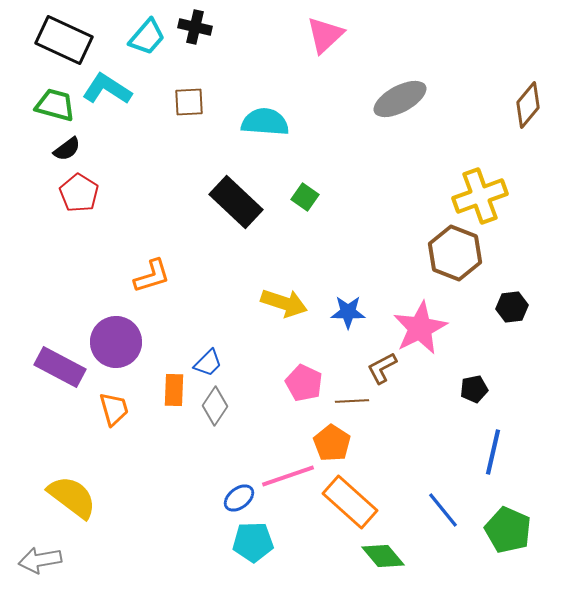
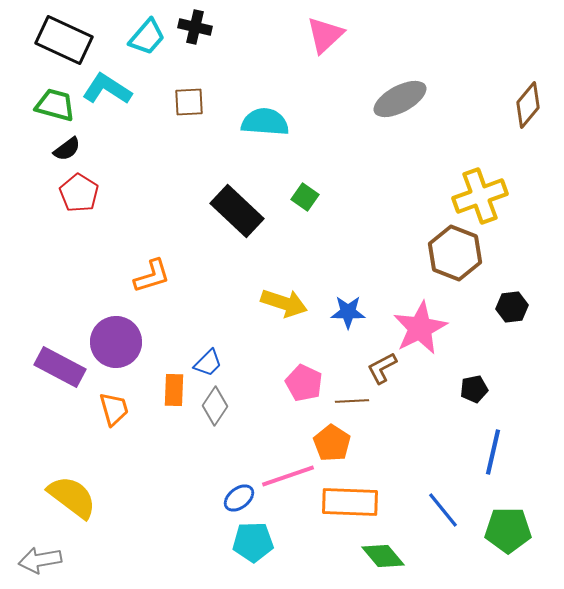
black rectangle at (236, 202): moved 1 px right, 9 px down
orange rectangle at (350, 502): rotated 40 degrees counterclockwise
green pentagon at (508, 530): rotated 24 degrees counterclockwise
